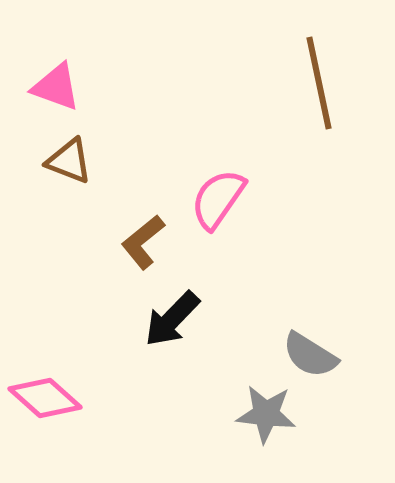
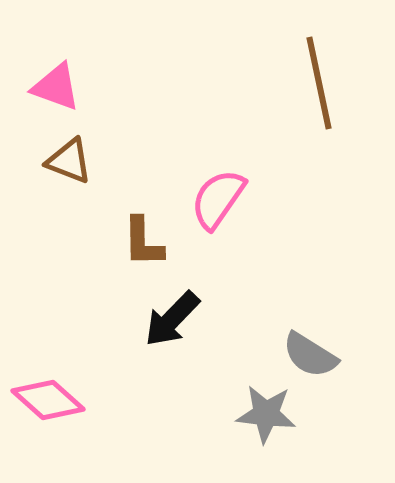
brown L-shape: rotated 52 degrees counterclockwise
pink diamond: moved 3 px right, 2 px down
